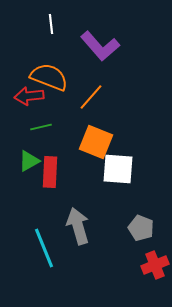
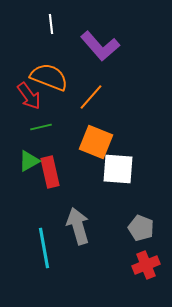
red arrow: rotated 120 degrees counterclockwise
red rectangle: rotated 16 degrees counterclockwise
cyan line: rotated 12 degrees clockwise
red cross: moved 9 px left
